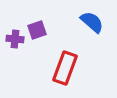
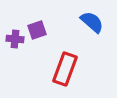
red rectangle: moved 1 px down
